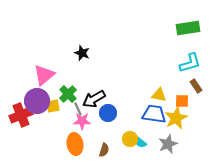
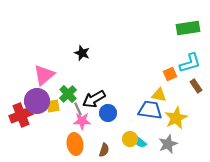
orange square: moved 12 px left, 27 px up; rotated 24 degrees counterclockwise
blue trapezoid: moved 4 px left, 4 px up
